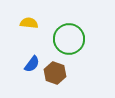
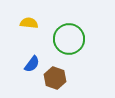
brown hexagon: moved 5 px down
